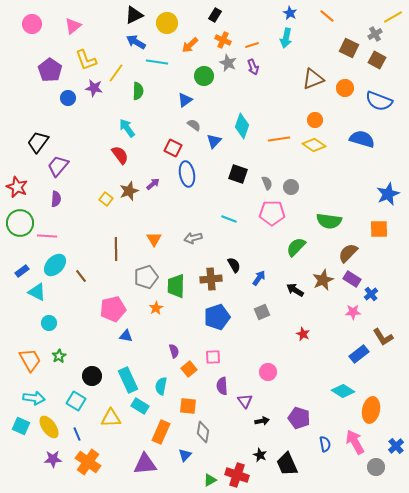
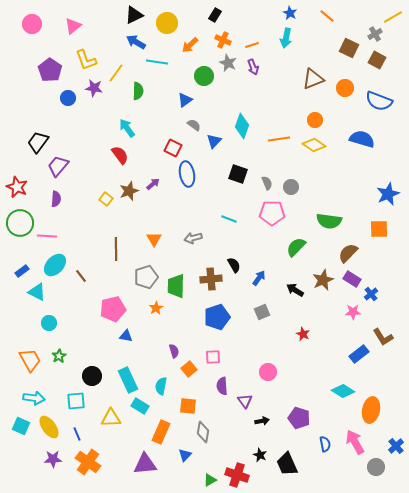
cyan square at (76, 401): rotated 36 degrees counterclockwise
